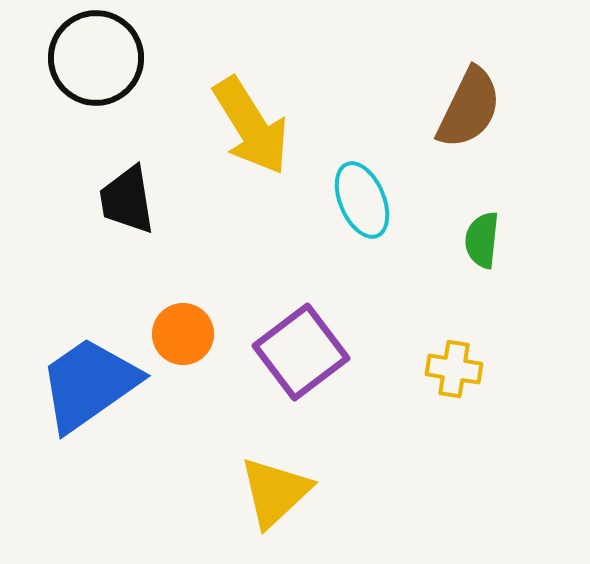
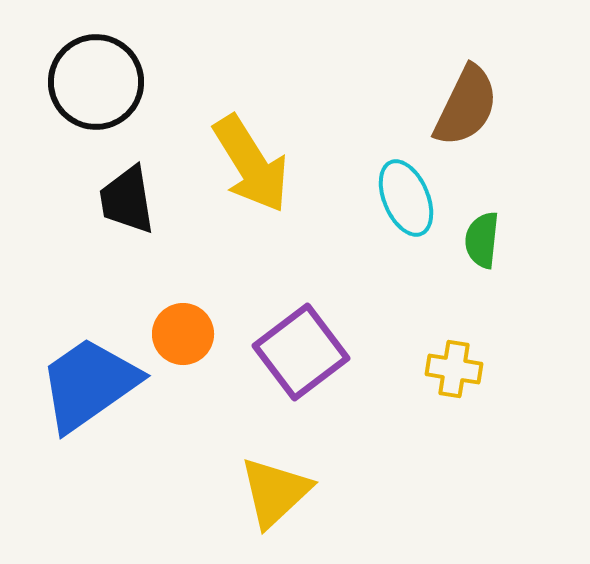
black circle: moved 24 px down
brown semicircle: moved 3 px left, 2 px up
yellow arrow: moved 38 px down
cyan ellipse: moved 44 px right, 2 px up
